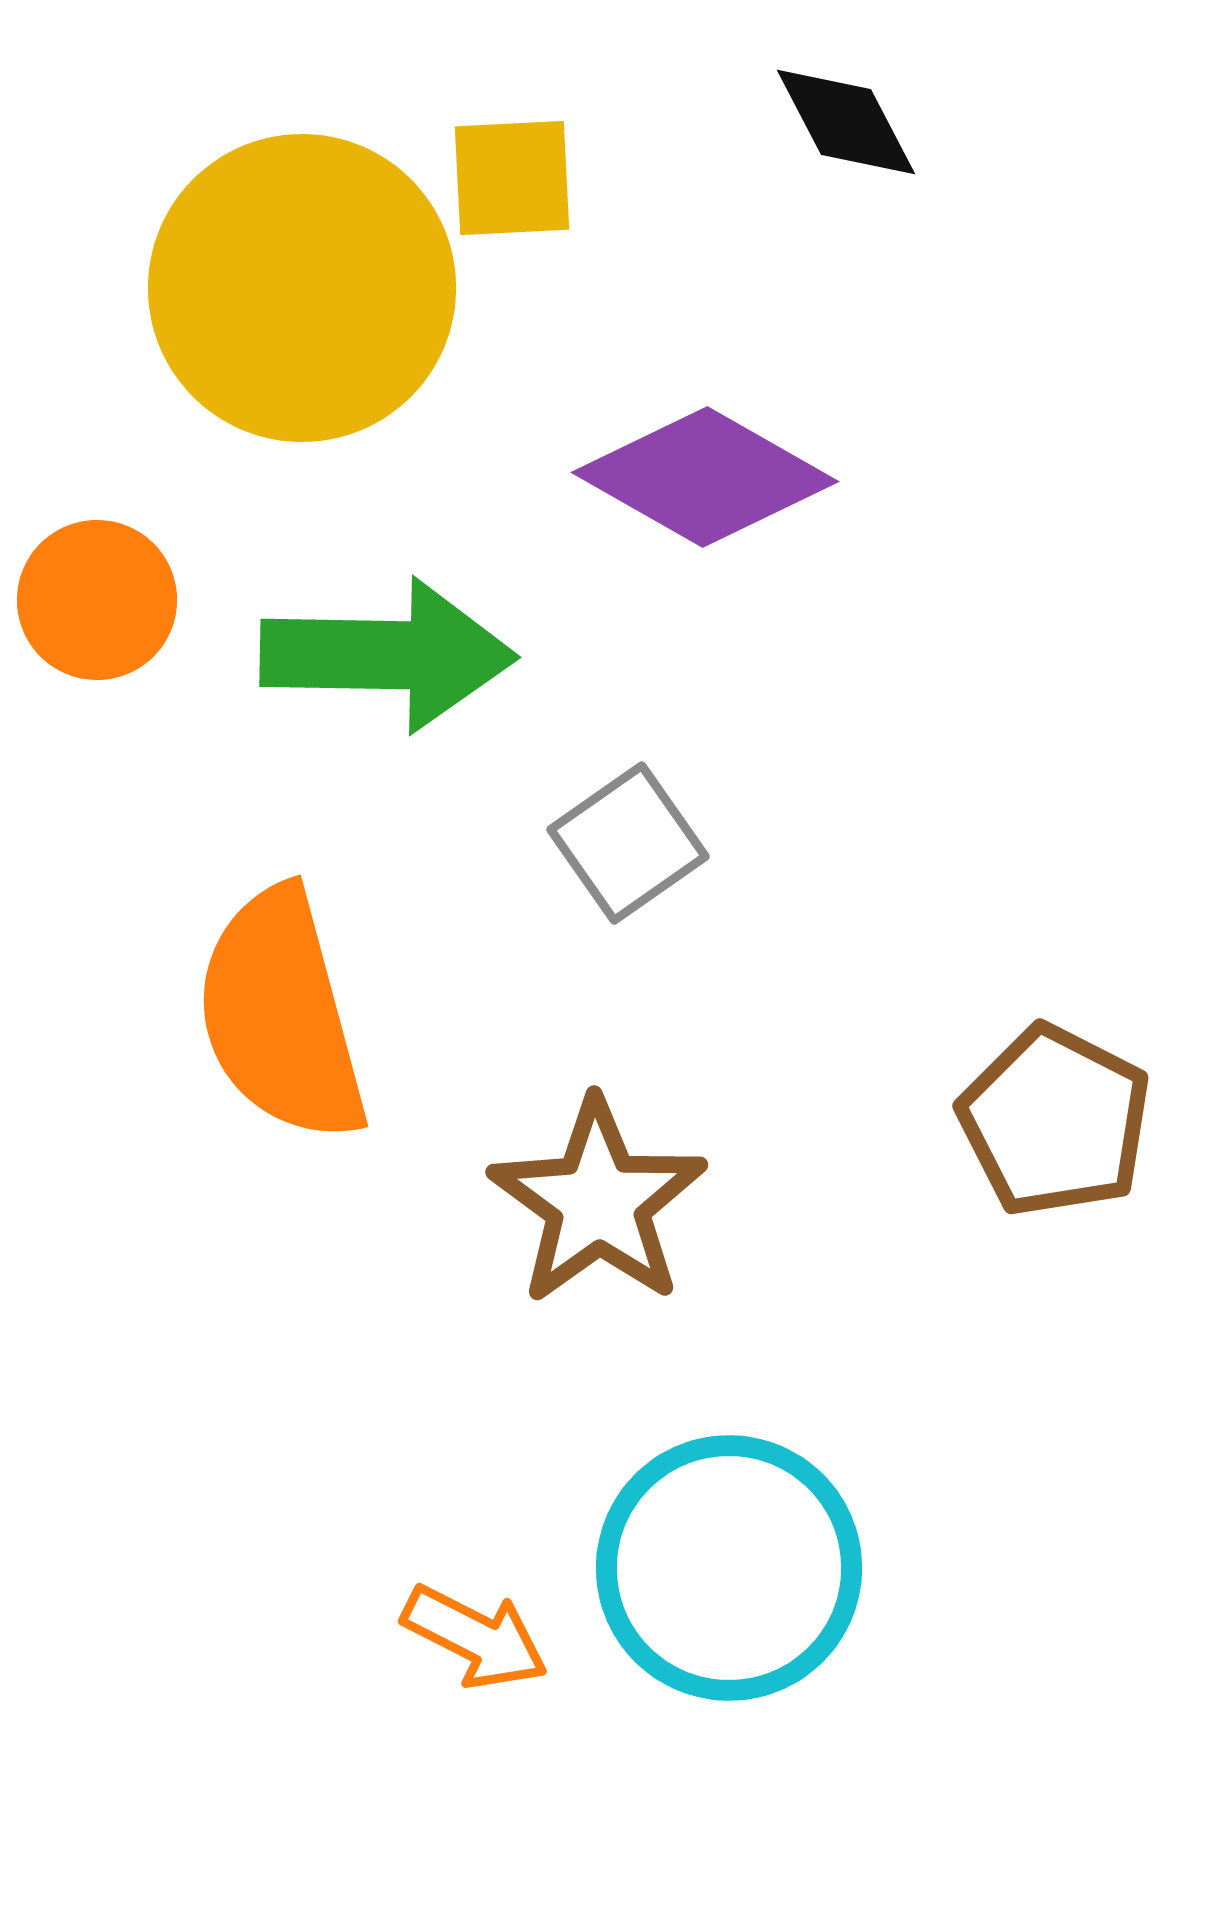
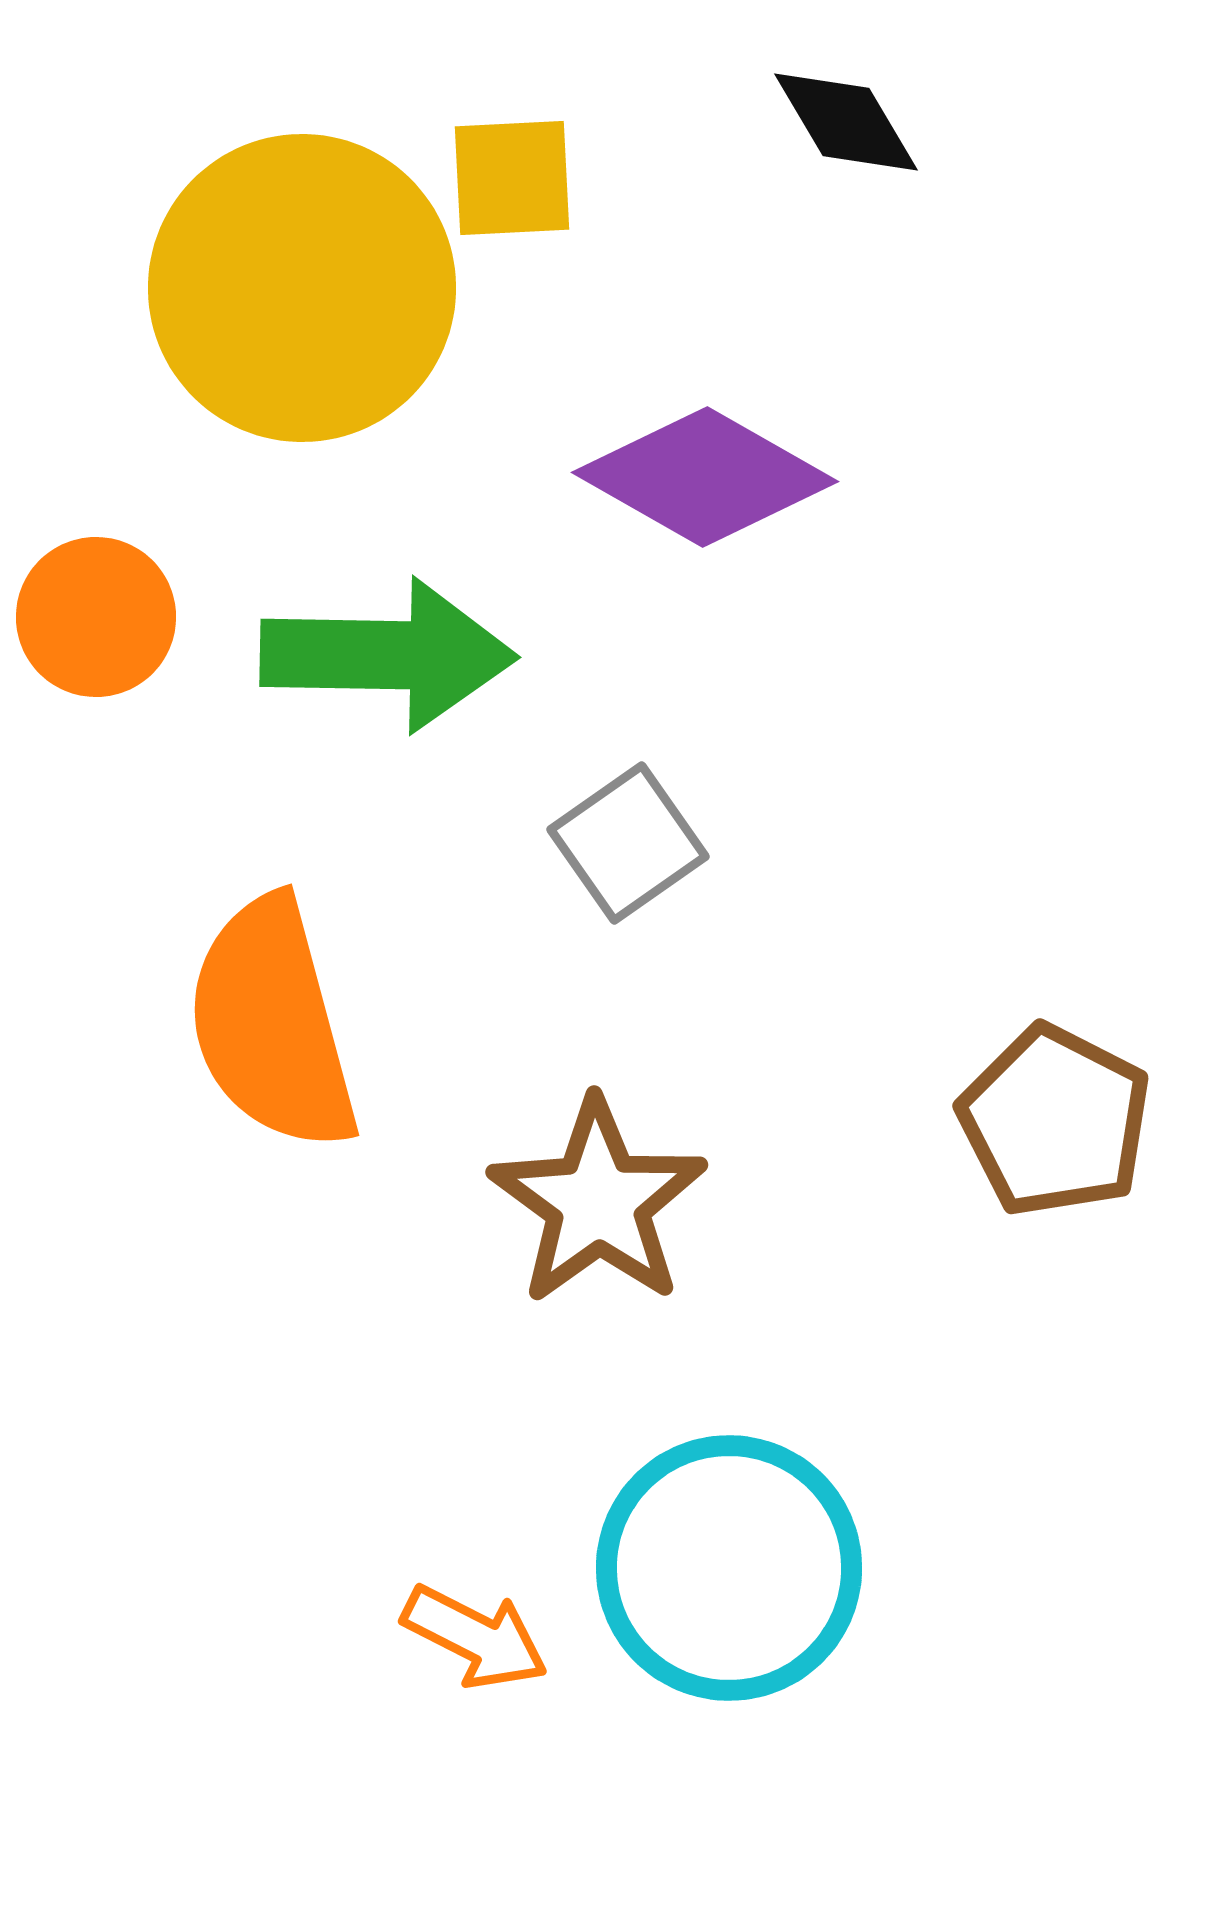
black diamond: rotated 3 degrees counterclockwise
orange circle: moved 1 px left, 17 px down
orange semicircle: moved 9 px left, 9 px down
